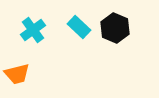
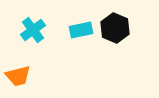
cyan rectangle: moved 2 px right, 3 px down; rotated 55 degrees counterclockwise
orange trapezoid: moved 1 px right, 2 px down
